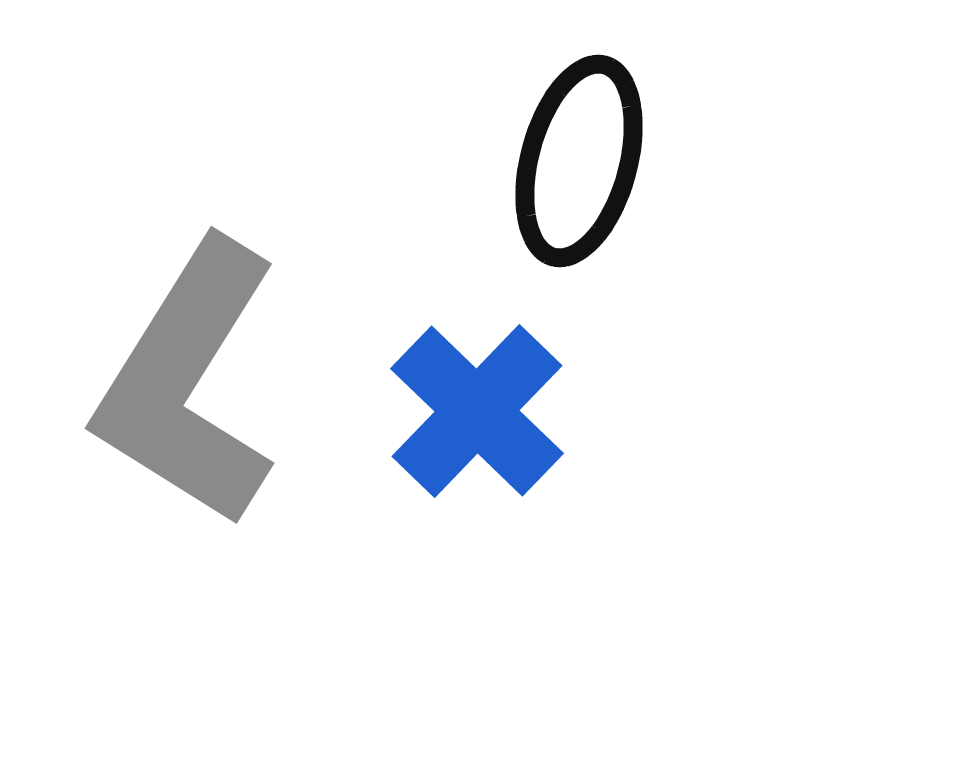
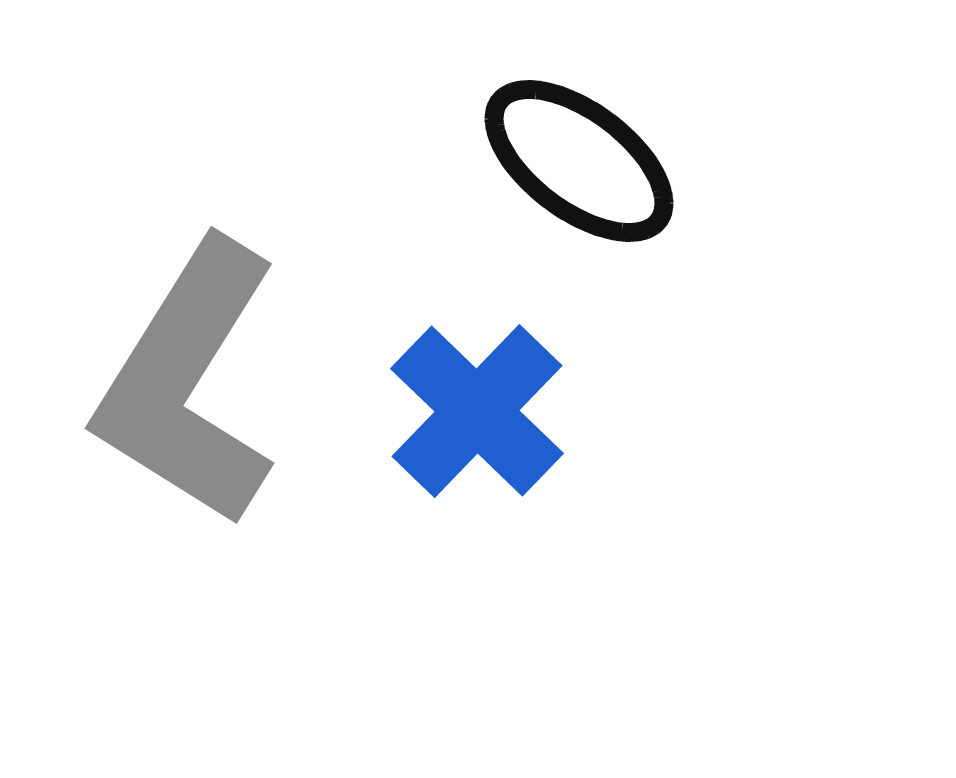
black ellipse: rotated 68 degrees counterclockwise
